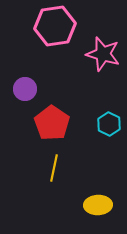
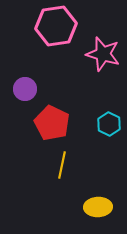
pink hexagon: moved 1 px right
red pentagon: rotated 8 degrees counterclockwise
yellow line: moved 8 px right, 3 px up
yellow ellipse: moved 2 px down
